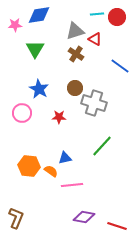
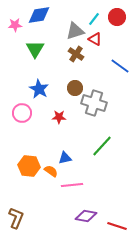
cyan line: moved 3 px left, 5 px down; rotated 48 degrees counterclockwise
purple diamond: moved 2 px right, 1 px up
